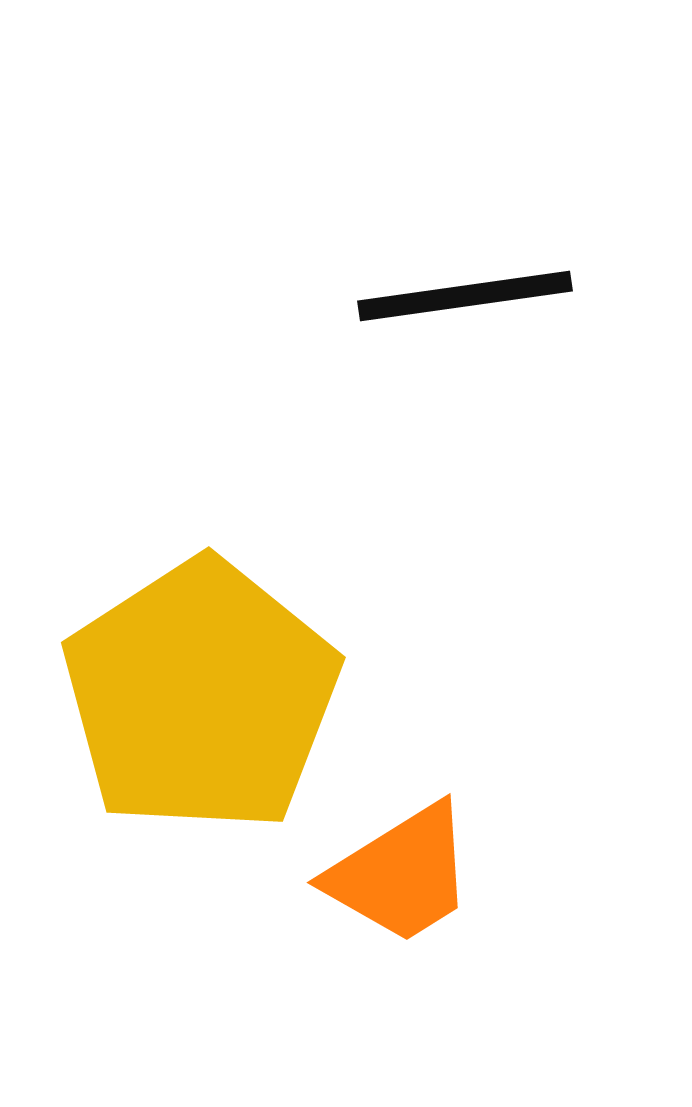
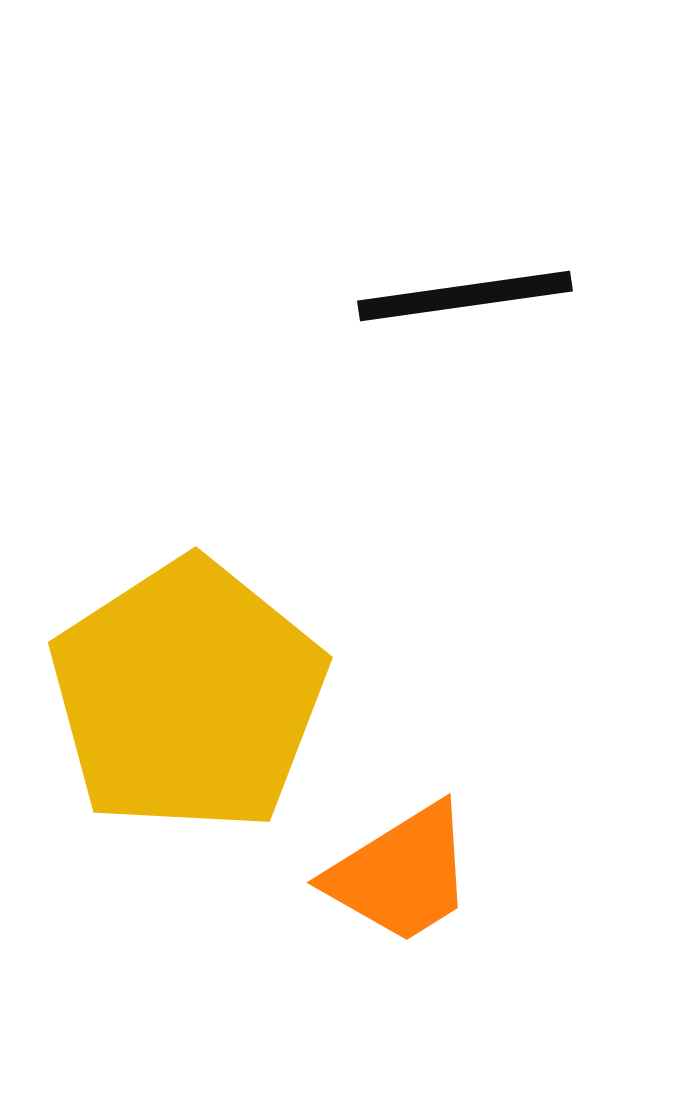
yellow pentagon: moved 13 px left
